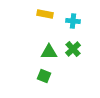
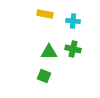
green cross: rotated 35 degrees counterclockwise
